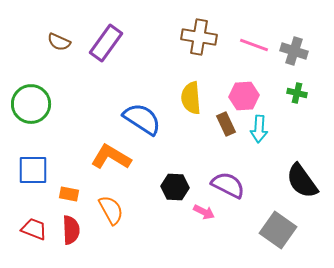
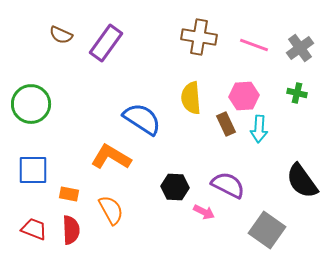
brown semicircle: moved 2 px right, 7 px up
gray cross: moved 6 px right, 3 px up; rotated 36 degrees clockwise
gray square: moved 11 px left
